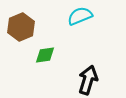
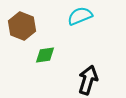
brown hexagon: moved 1 px right, 1 px up; rotated 16 degrees counterclockwise
